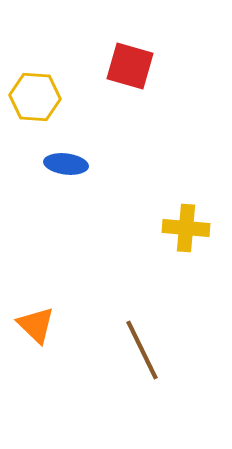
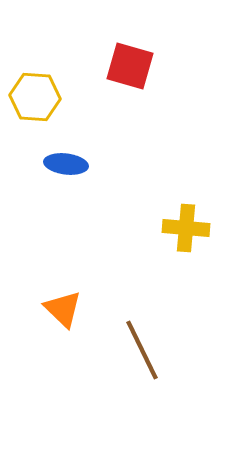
orange triangle: moved 27 px right, 16 px up
